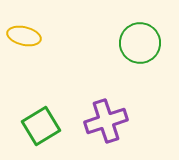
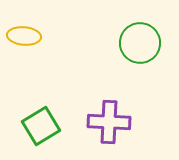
yellow ellipse: rotated 8 degrees counterclockwise
purple cross: moved 3 px right, 1 px down; rotated 21 degrees clockwise
